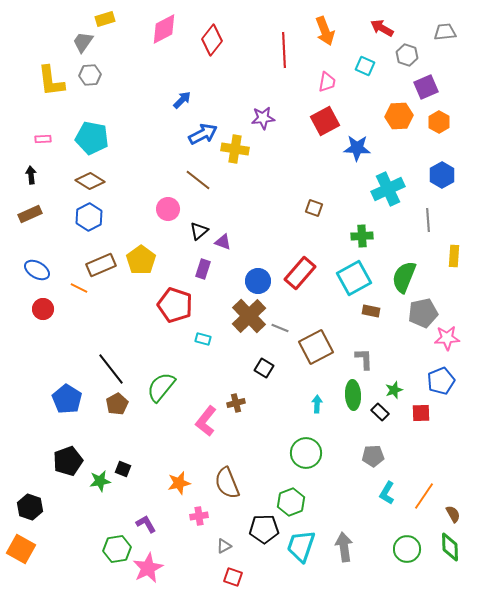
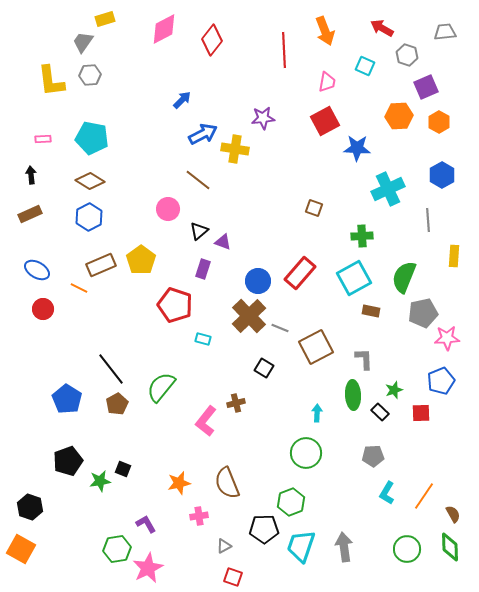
cyan arrow at (317, 404): moved 9 px down
